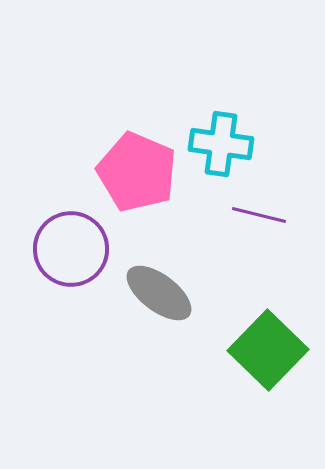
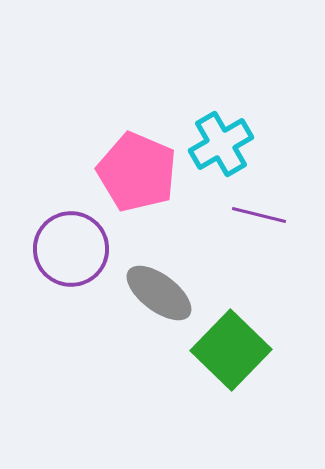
cyan cross: rotated 38 degrees counterclockwise
green square: moved 37 px left
